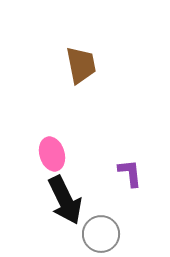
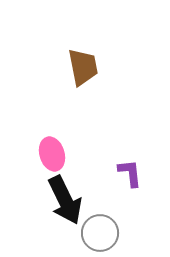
brown trapezoid: moved 2 px right, 2 px down
gray circle: moved 1 px left, 1 px up
